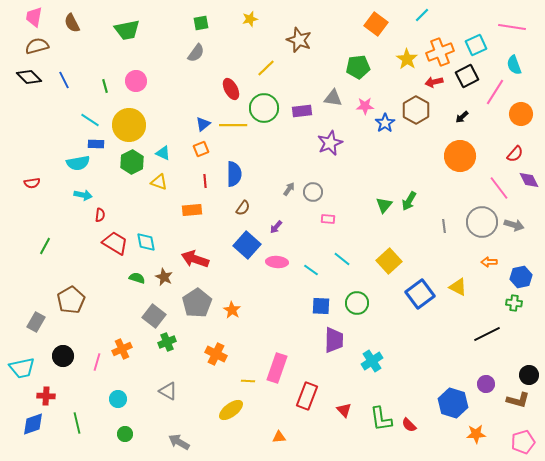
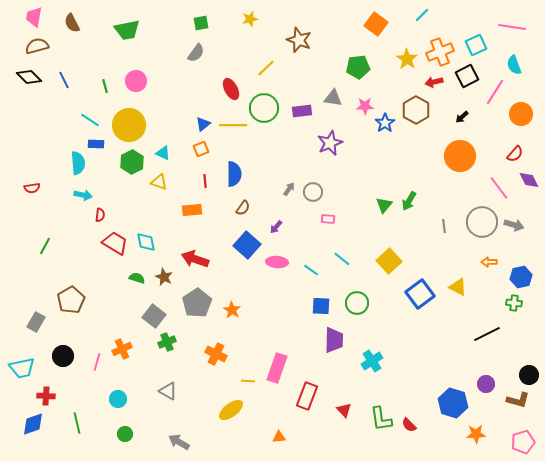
cyan semicircle at (78, 163): rotated 85 degrees counterclockwise
red semicircle at (32, 183): moved 5 px down
